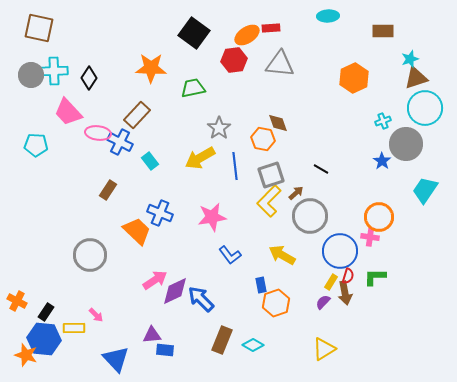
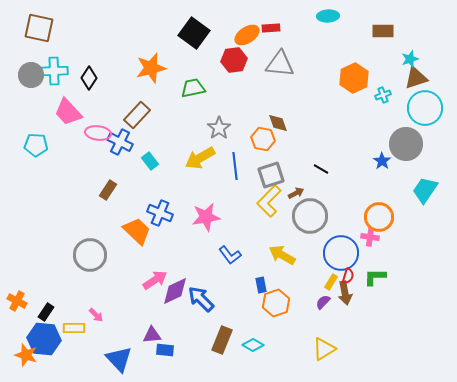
orange star at (151, 68): rotated 16 degrees counterclockwise
cyan cross at (383, 121): moved 26 px up
brown arrow at (296, 193): rotated 14 degrees clockwise
pink star at (212, 217): moved 6 px left
blue circle at (340, 251): moved 1 px right, 2 px down
blue triangle at (116, 359): moved 3 px right
